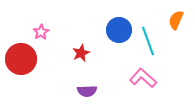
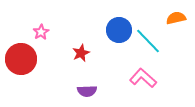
orange semicircle: moved 2 px up; rotated 54 degrees clockwise
cyan line: rotated 24 degrees counterclockwise
